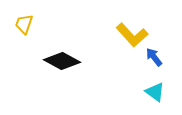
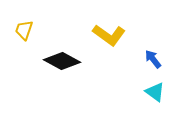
yellow trapezoid: moved 6 px down
yellow L-shape: moved 23 px left; rotated 12 degrees counterclockwise
blue arrow: moved 1 px left, 2 px down
